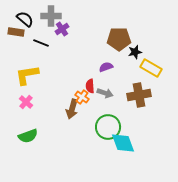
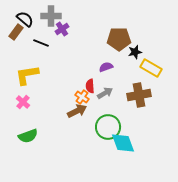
brown rectangle: rotated 63 degrees counterclockwise
gray arrow: rotated 49 degrees counterclockwise
pink cross: moved 3 px left
brown arrow: moved 5 px right, 2 px down; rotated 132 degrees counterclockwise
